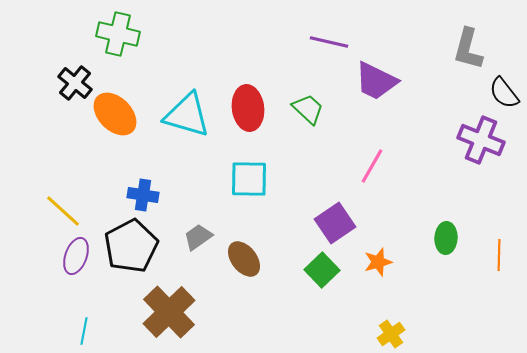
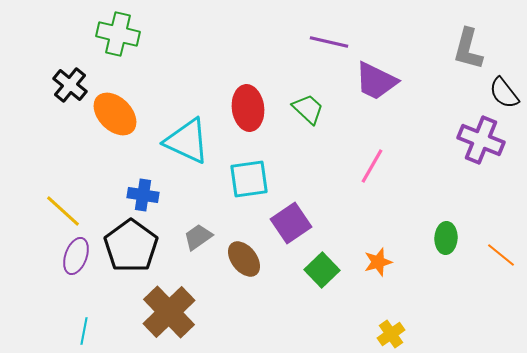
black cross: moved 5 px left, 2 px down
cyan triangle: moved 26 px down; rotated 9 degrees clockwise
cyan square: rotated 9 degrees counterclockwise
purple square: moved 44 px left
black pentagon: rotated 8 degrees counterclockwise
orange line: moved 2 px right; rotated 52 degrees counterclockwise
